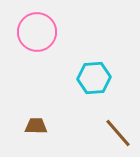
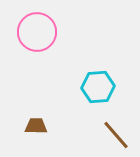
cyan hexagon: moved 4 px right, 9 px down
brown line: moved 2 px left, 2 px down
